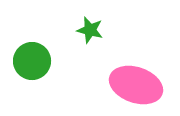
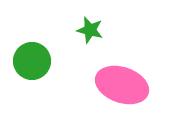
pink ellipse: moved 14 px left
